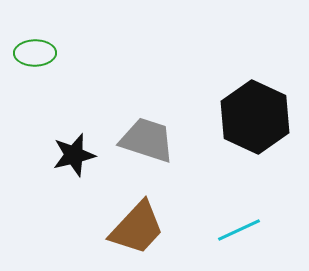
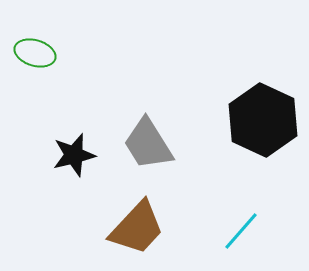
green ellipse: rotated 18 degrees clockwise
black hexagon: moved 8 px right, 3 px down
gray trapezoid: moved 1 px right, 4 px down; rotated 140 degrees counterclockwise
cyan line: moved 2 px right, 1 px down; rotated 24 degrees counterclockwise
